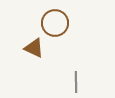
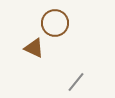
gray line: rotated 40 degrees clockwise
